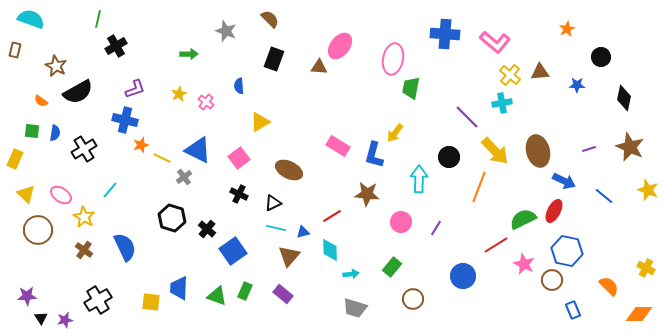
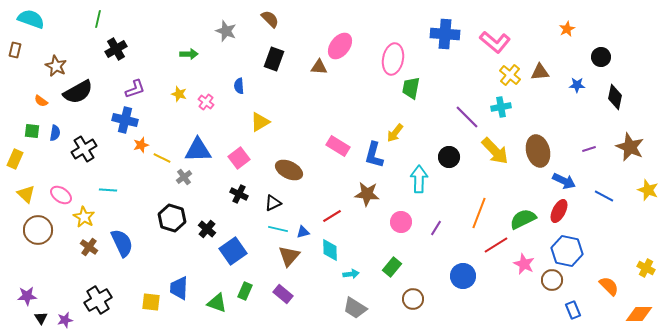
black cross at (116, 46): moved 3 px down
yellow star at (179, 94): rotated 28 degrees counterclockwise
black diamond at (624, 98): moved 9 px left, 1 px up
cyan cross at (502, 103): moved 1 px left, 4 px down
blue triangle at (198, 150): rotated 28 degrees counterclockwise
orange line at (479, 187): moved 26 px down
cyan line at (110, 190): moved 2 px left; rotated 54 degrees clockwise
blue line at (604, 196): rotated 12 degrees counterclockwise
red ellipse at (554, 211): moved 5 px right
cyan line at (276, 228): moved 2 px right, 1 px down
blue semicircle at (125, 247): moved 3 px left, 4 px up
brown cross at (84, 250): moved 5 px right, 3 px up
green triangle at (217, 296): moved 7 px down
gray trapezoid at (355, 308): rotated 15 degrees clockwise
